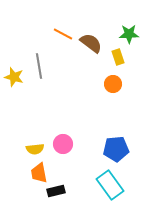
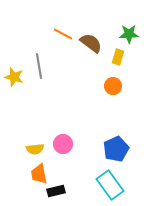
yellow rectangle: rotated 35 degrees clockwise
orange circle: moved 2 px down
blue pentagon: rotated 20 degrees counterclockwise
orange trapezoid: moved 1 px down
